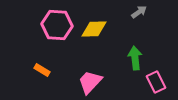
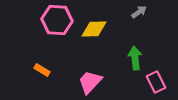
pink hexagon: moved 5 px up
